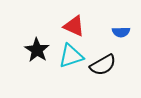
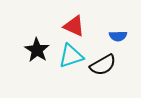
blue semicircle: moved 3 px left, 4 px down
